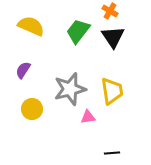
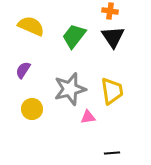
orange cross: rotated 21 degrees counterclockwise
green trapezoid: moved 4 px left, 5 px down
